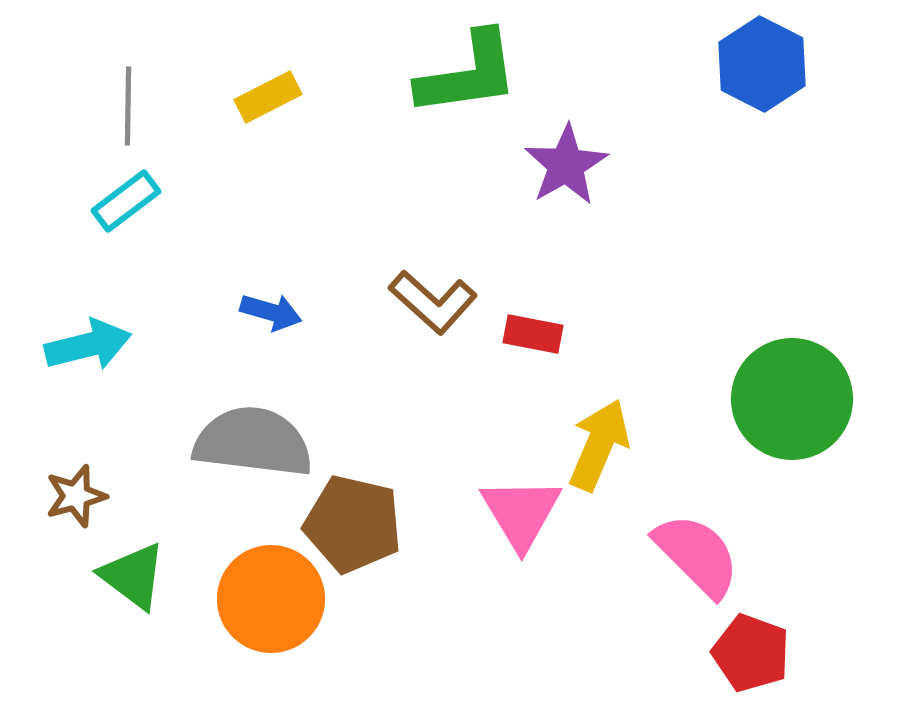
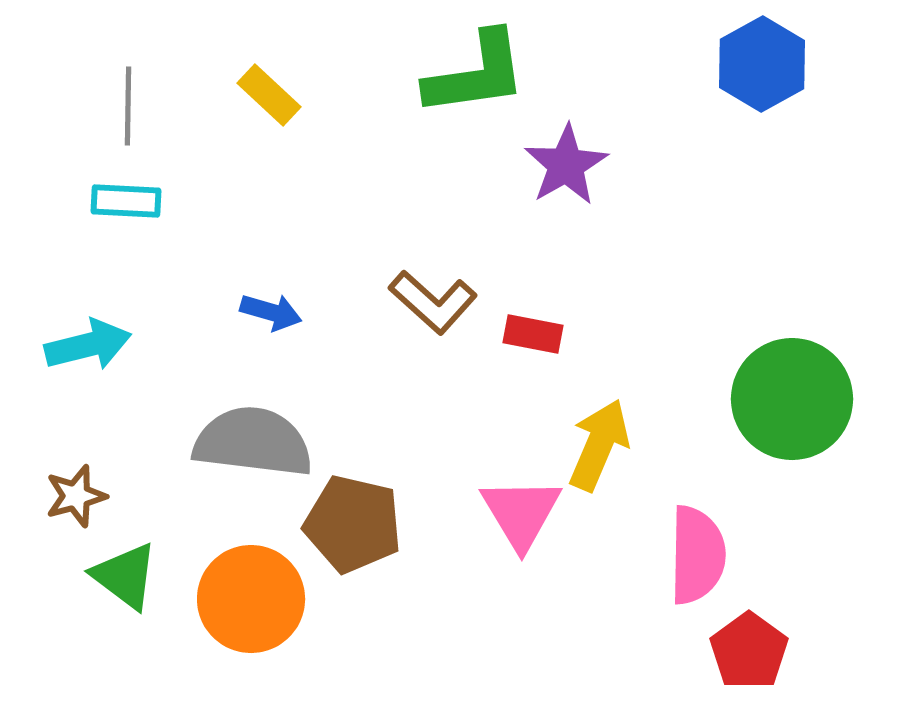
blue hexagon: rotated 4 degrees clockwise
green L-shape: moved 8 px right
yellow rectangle: moved 1 px right, 2 px up; rotated 70 degrees clockwise
cyan rectangle: rotated 40 degrees clockwise
pink semicircle: rotated 46 degrees clockwise
green triangle: moved 8 px left
orange circle: moved 20 px left
red pentagon: moved 2 px left, 2 px up; rotated 16 degrees clockwise
